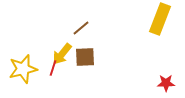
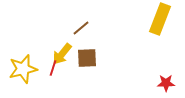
brown square: moved 2 px right, 1 px down
